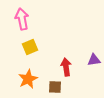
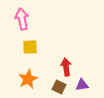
yellow square: rotated 21 degrees clockwise
purple triangle: moved 12 px left, 25 px down
brown square: moved 4 px right; rotated 24 degrees clockwise
